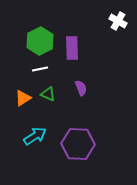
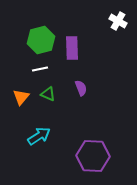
green hexagon: moved 1 px right, 1 px up; rotated 12 degrees clockwise
orange triangle: moved 2 px left, 1 px up; rotated 18 degrees counterclockwise
cyan arrow: moved 4 px right
purple hexagon: moved 15 px right, 12 px down
